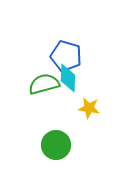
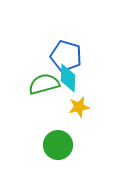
yellow star: moved 10 px left, 1 px up; rotated 20 degrees counterclockwise
green circle: moved 2 px right
